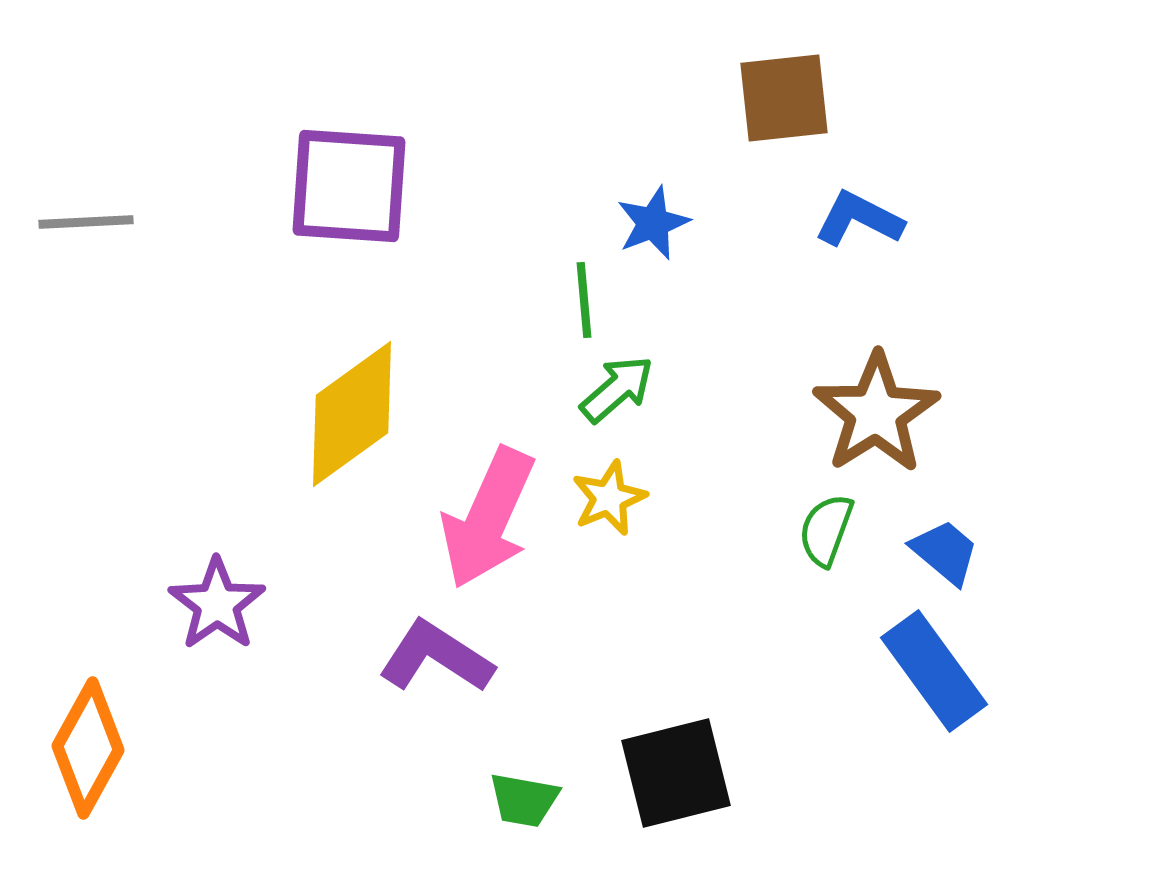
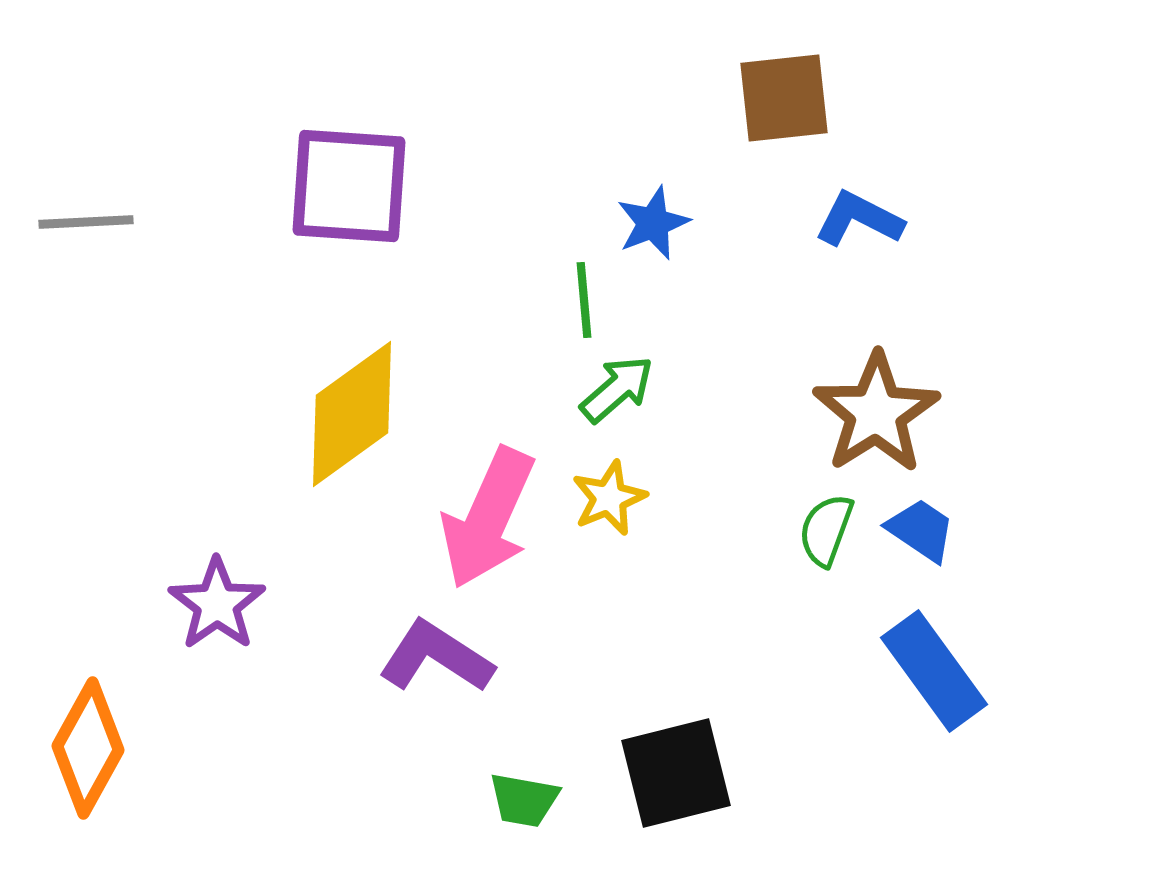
blue trapezoid: moved 24 px left, 22 px up; rotated 6 degrees counterclockwise
